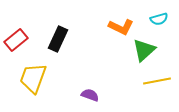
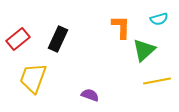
orange L-shape: rotated 115 degrees counterclockwise
red rectangle: moved 2 px right, 1 px up
